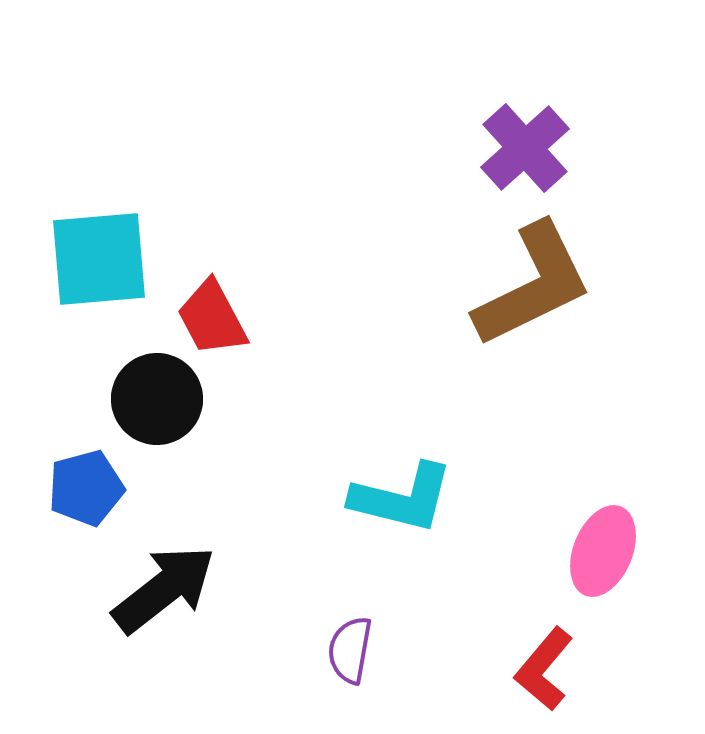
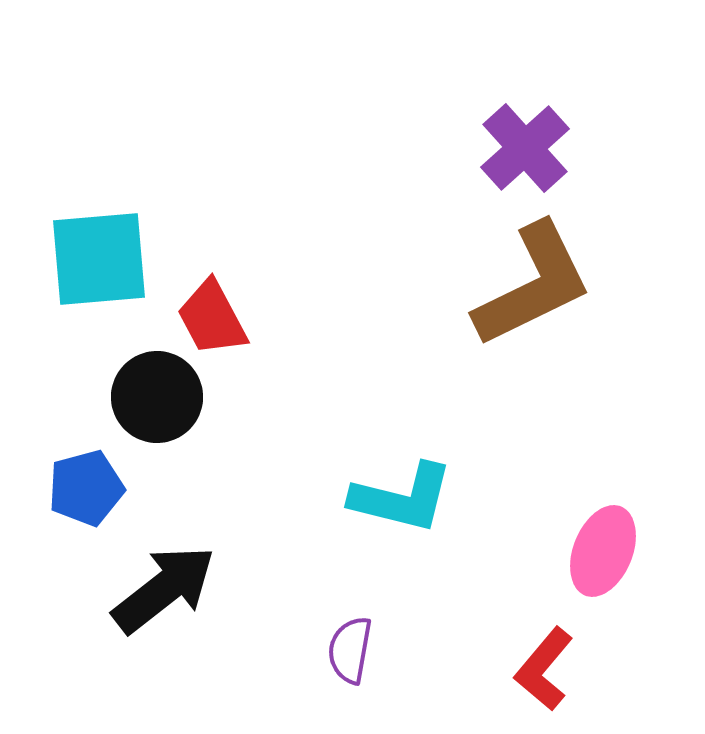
black circle: moved 2 px up
